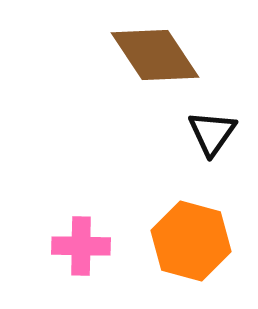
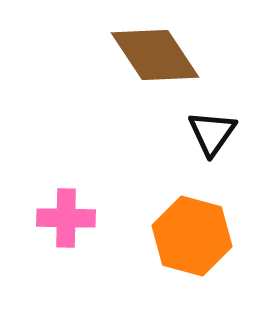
orange hexagon: moved 1 px right, 5 px up
pink cross: moved 15 px left, 28 px up
